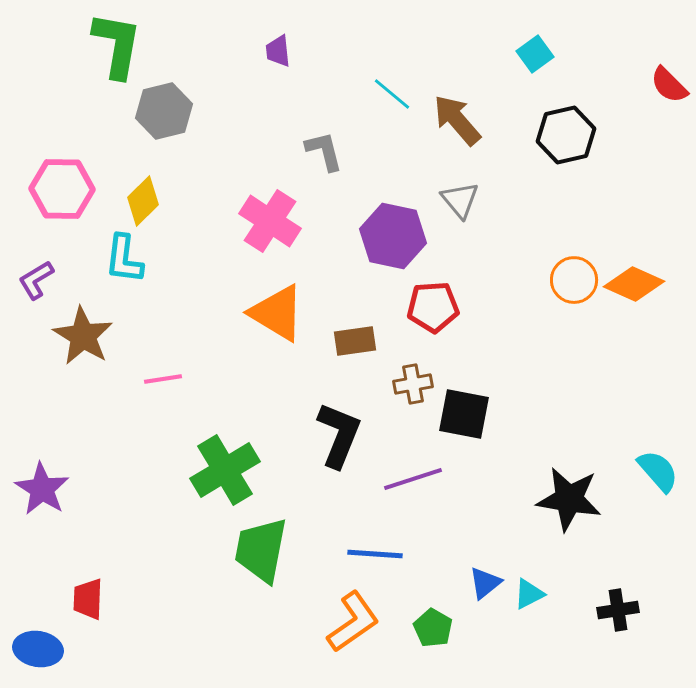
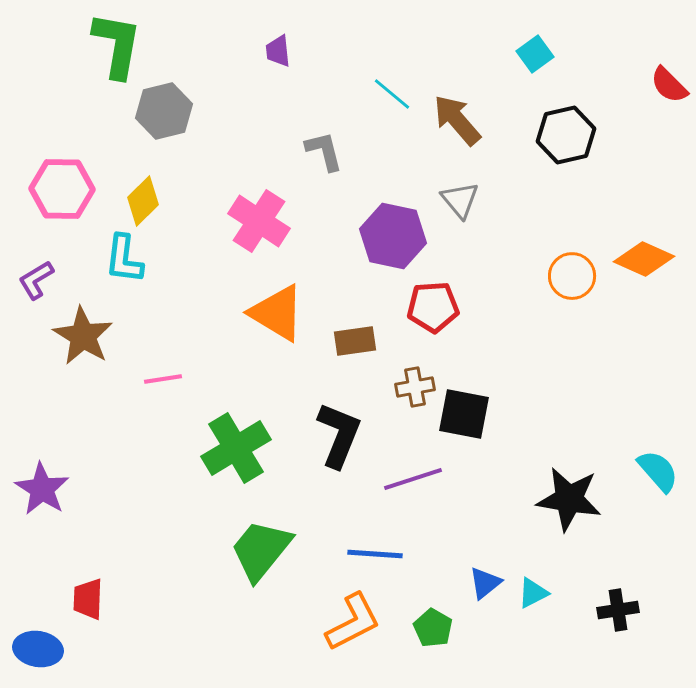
pink cross: moved 11 px left
orange circle: moved 2 px left, 4 px up
orange diamond: moved 10 px right, 25 px up
brown cross: moved 2 px right, 3 px down
green cross: moved 11 px right, 22 px up
green trapezoid: rotated 28 degrees clockwise
cyan triangle: moved 4 px right, 1 px up
orange L-shape: rotated 8 degrees clockwise
